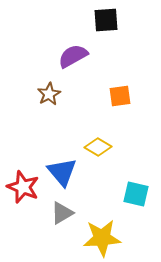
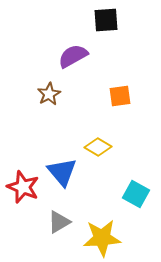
cyan square: rotated 16 degrees clockwise
gray triangle: moved 3 px left, 9 px down
